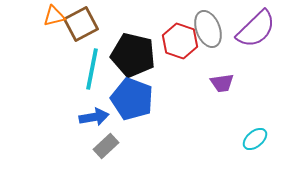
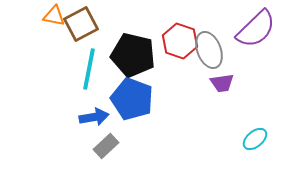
orange triangle: rotated 25 degrees clockwise
gray ellipse: moved 1 px right, 21 px down
cyan line: moved 3 px left
